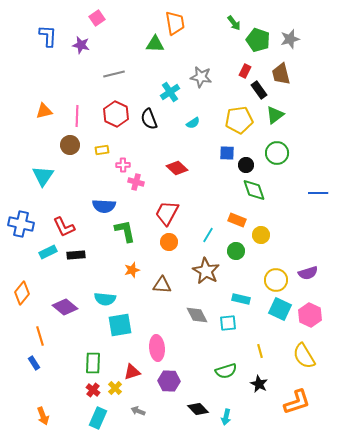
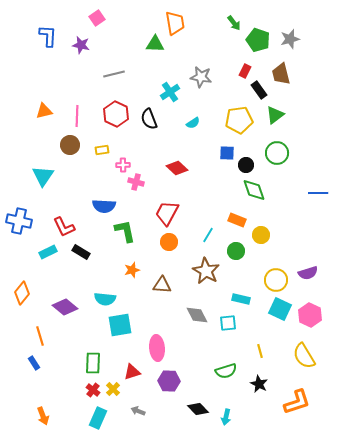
blue cross at (21, 224): moved 2 px left, 3 px up
black rectangle at (76, 255): moved 5 px right, 3 px up; rotated 36 degrees clockwise
yellow cross at (115, 388): moved 2 px left, 1 px down
